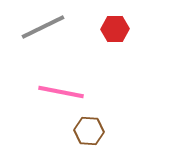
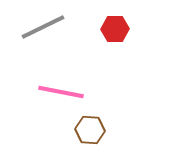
brown hexagon: moved 1 px right, 1 px up
